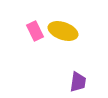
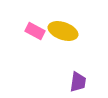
pink rectangle: rotated 36 degrees counterclockwise
